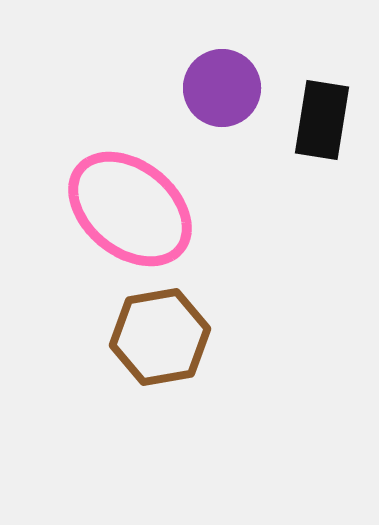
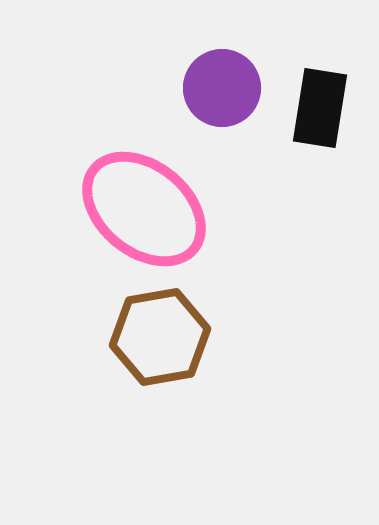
black rectangle: moved 2 px left, 12 px up
pink ellipse: moved 14 px right
